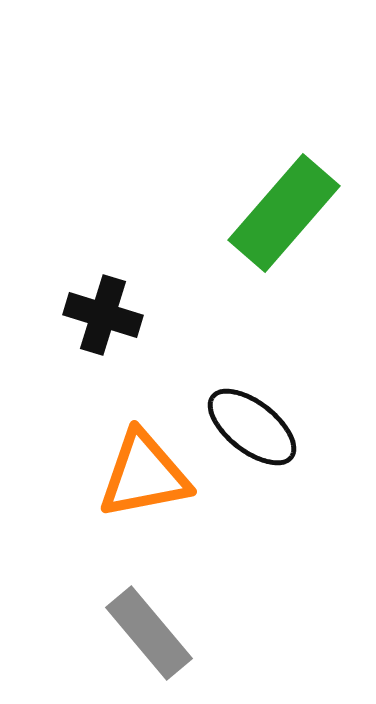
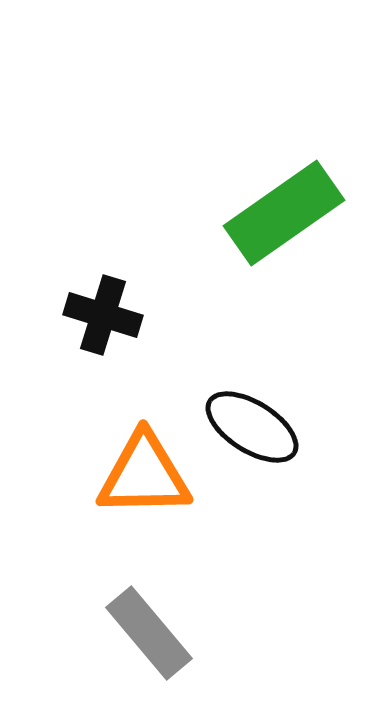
green rectangle: rotated 14 degrees clockwise
black ellipse: rotated 6 degrees counterclockwise
orange triangle: rotated 10 degrees clockwise
